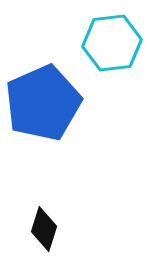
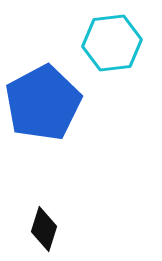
blue pentagon: rotated 4 degrees counterclockwise
